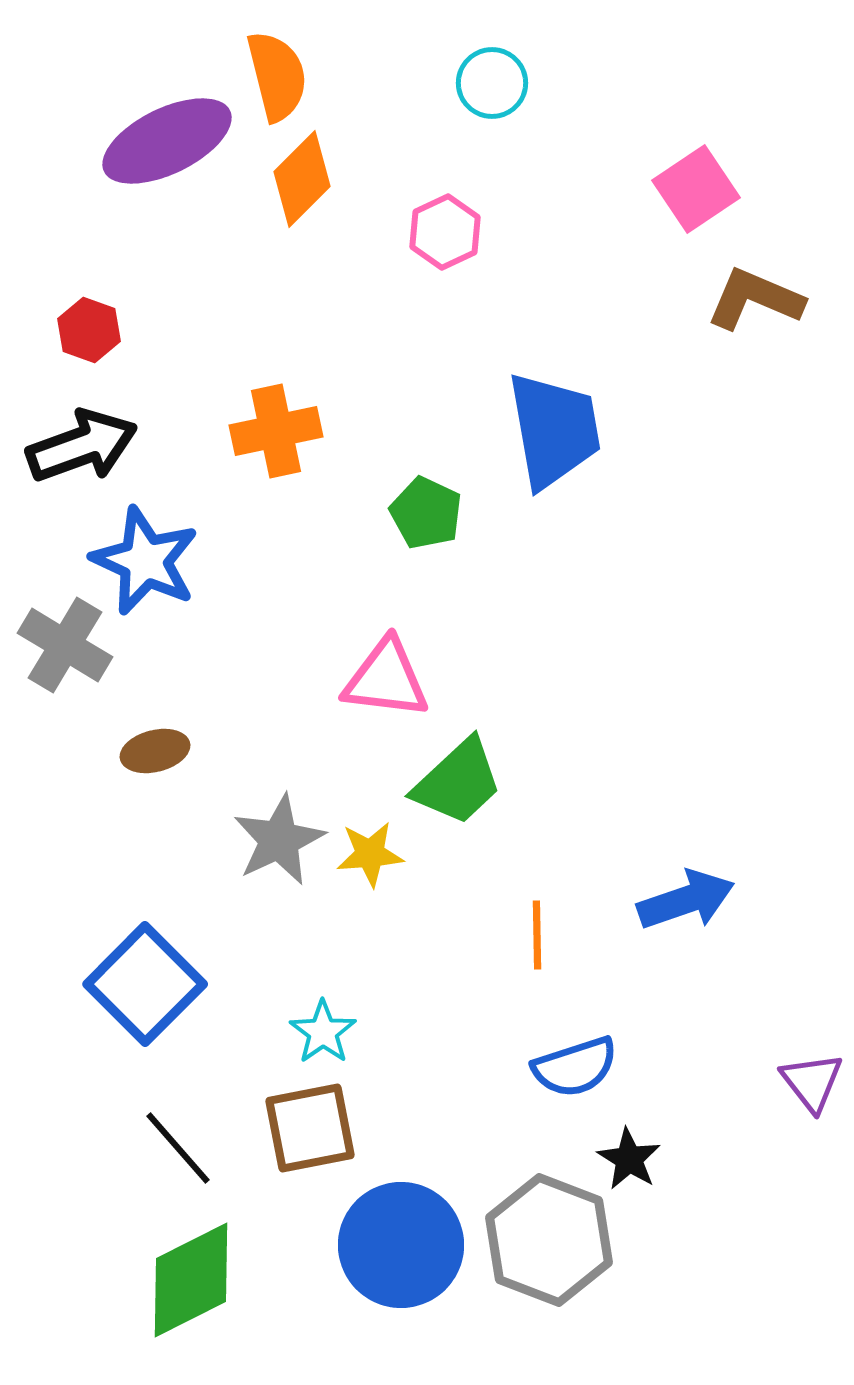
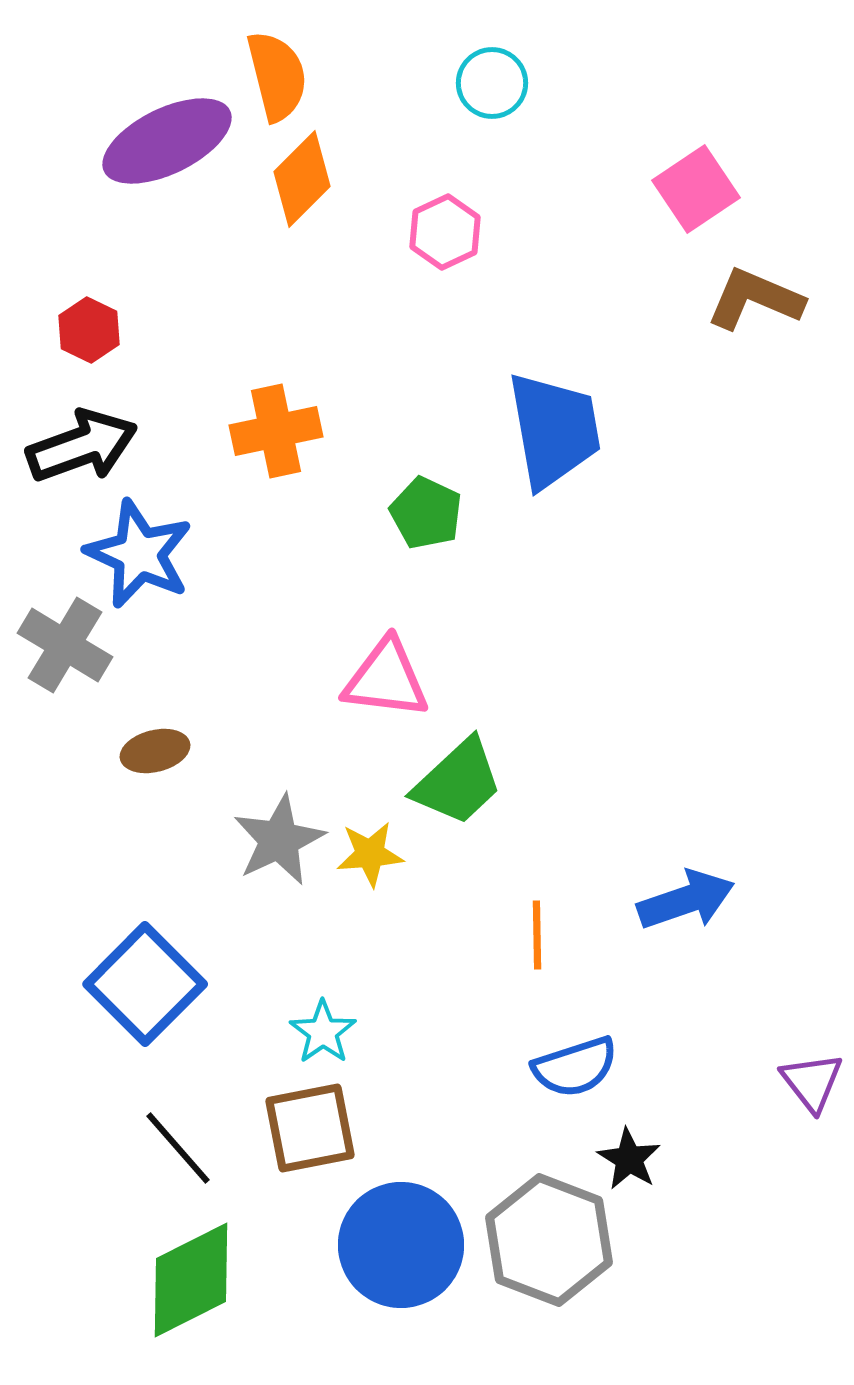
red hexagon: rotated 6 degrees clockwise
blue star: moved 6 px left, 7 px up
